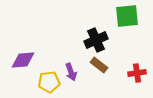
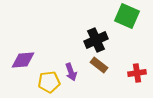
green square: rotated 30 degrees clockwise
